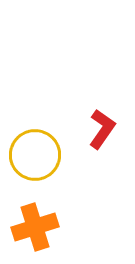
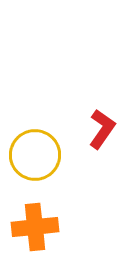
orange cross: rotated 12 degrees clockwise
